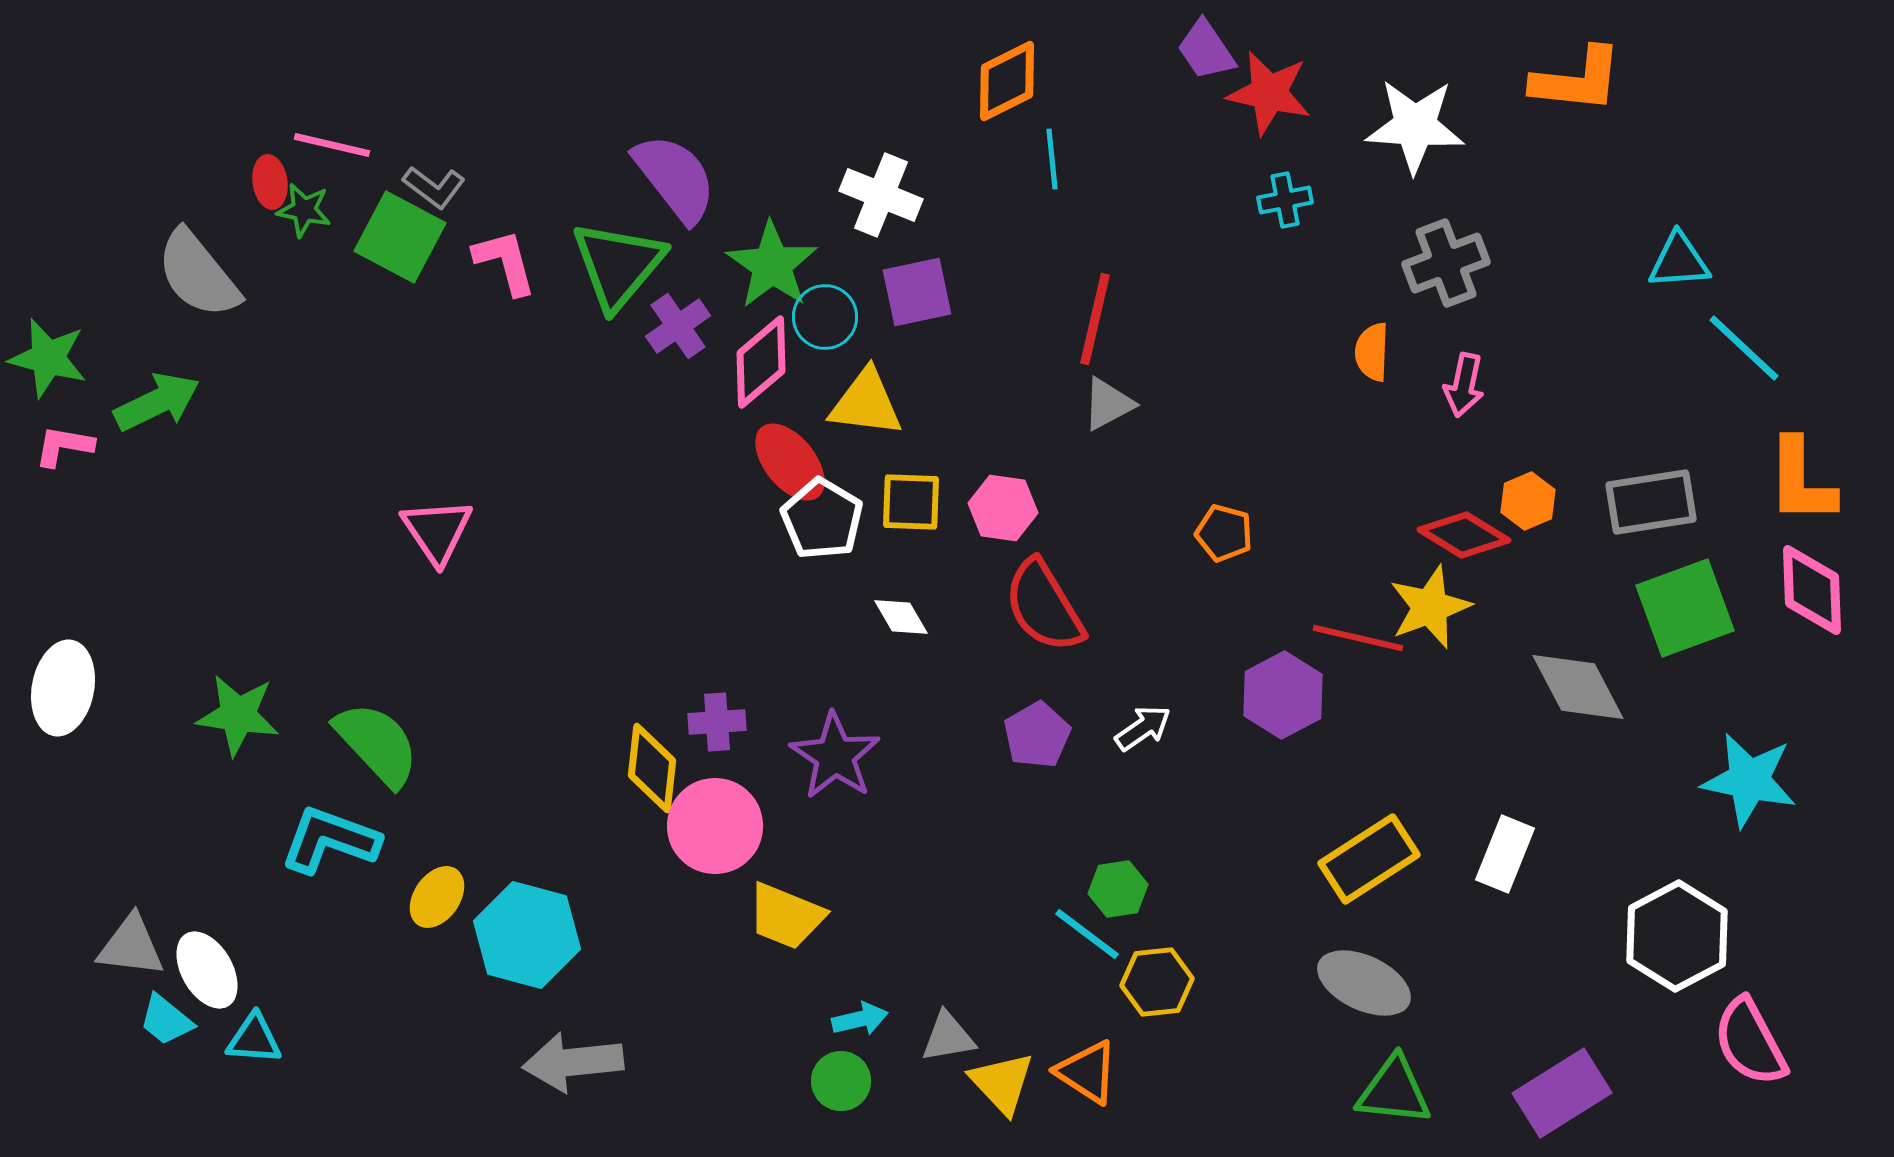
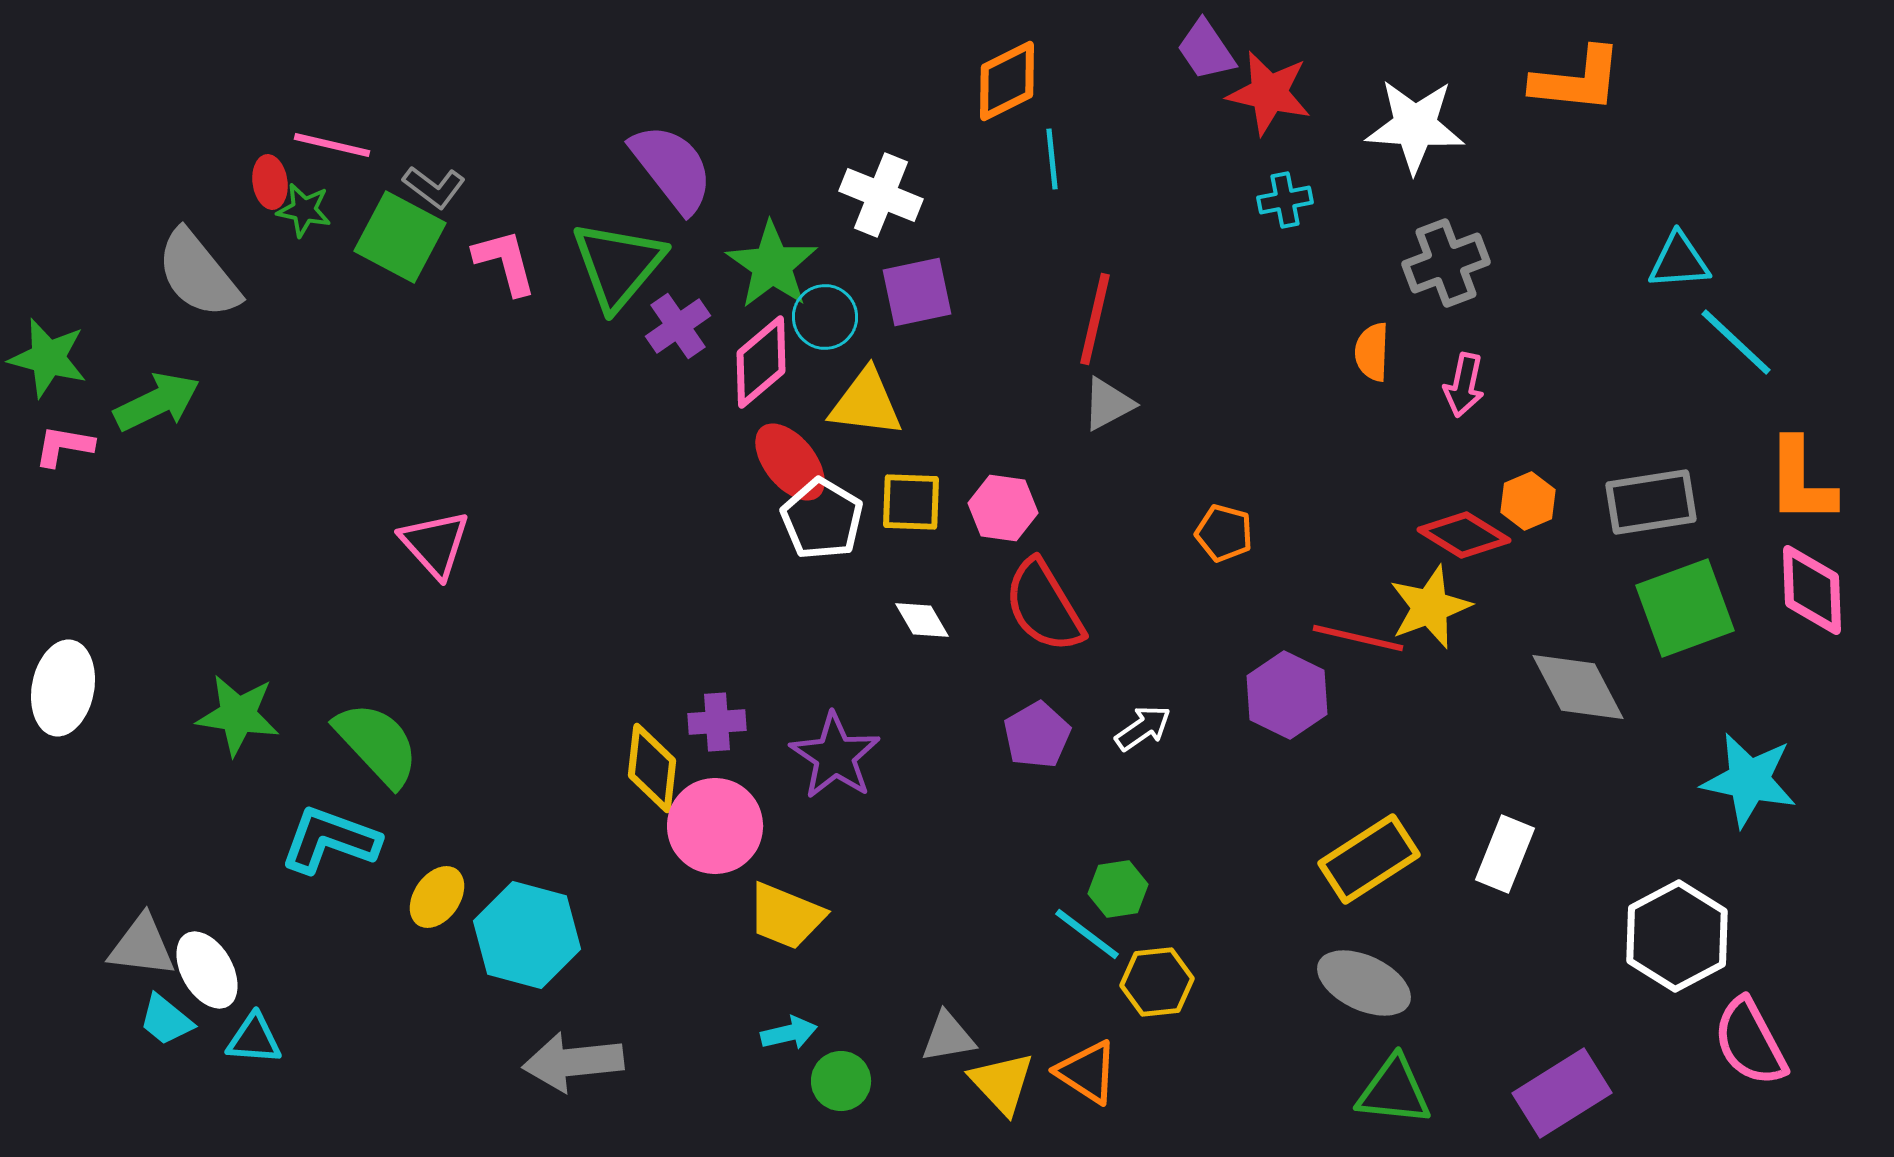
purple semicircle at (675, 178): moved 3 px left, 10 px up
cyan line at (1744, 348): moved 8 px left, 6 px up
pink triangle at (437, 531): moved 2 px left, 13 px down; rotated 8 degrees counterclockwise
white diamond at (901, 617): moved 21 px right, 3 px down
purple hexagon at (1283, 695): moved 4 px right; rotated 6 degrees counterclockwise
gray triangle at (131, 946): moved 11 px right
cyan arrow at (860, 1019): moved 71 px left, 14 px down
